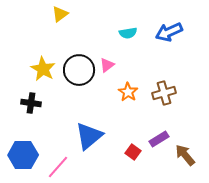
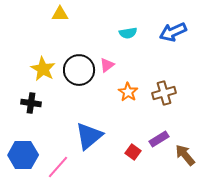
yellow triangle: rotated 36 degrees clockwise
blue arrow: moved 4 px right
